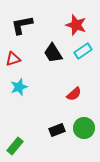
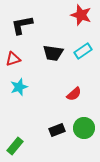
red star: moved 5 px right, 10 px up
black trapezoid: rotated 50 degrees counterclockwise
